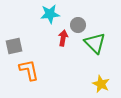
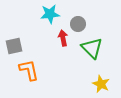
gray circle: moved 1 px up
red arrow: rotated 21 degrees counterclockwise
green triangle: moved 3 px left, 5 px down
